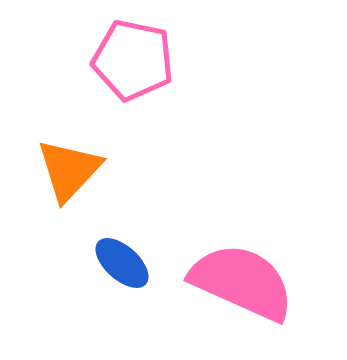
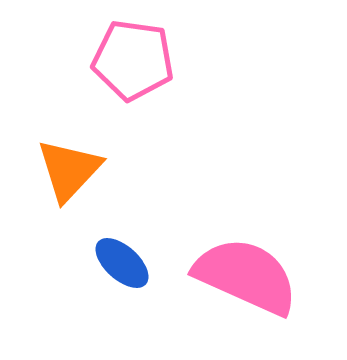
pink pentagon: rotated 4 degrees counterclockwise
pink semicircle: moved 4 px right, 6 px up
